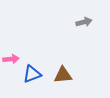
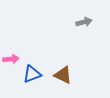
brown triangle: rotated 30 degrees clockwise
